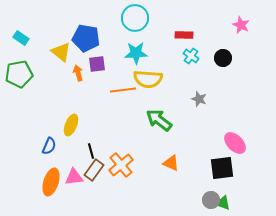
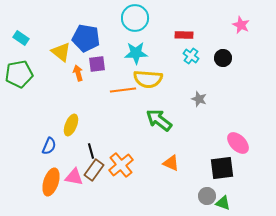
pink ellipse: moved 3 px right
pink triangle: rotated 18 degrees clockwise
gray circle: moved 4 px left, 4 px up
